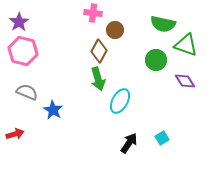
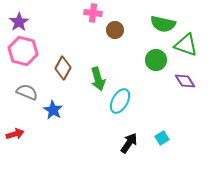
brown diamond: moved 36 px left, 17 px down
